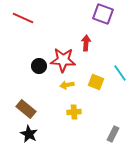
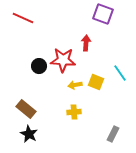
yellow arrow: moved 8 px right
